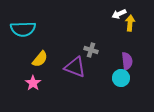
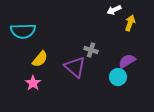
white arrow: moved 5 px left, 4 px up
yellow arrow: rotated 14 degrees clockwise
cyan semicircle: moved 2 px down
purple semicircle: rotated 114 degrees counterclockwise
purple triangle: rotated 20 degrees clockwise
cyan circle: moved 3 px left, 1 px up
